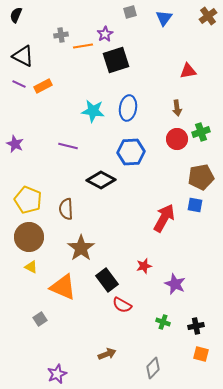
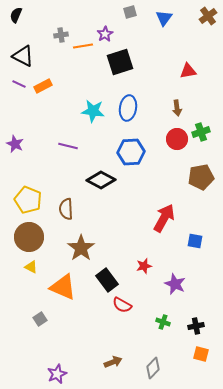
black square at (116, 60): moved 4 px right, 2 px down
blue square at (195, 205): moved 36 px down
brown arrow at (107, 354): moved 6 px right, 8 px down
